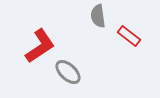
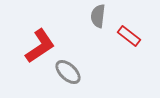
gray semicircle: rotated 15 degrees clockwise
